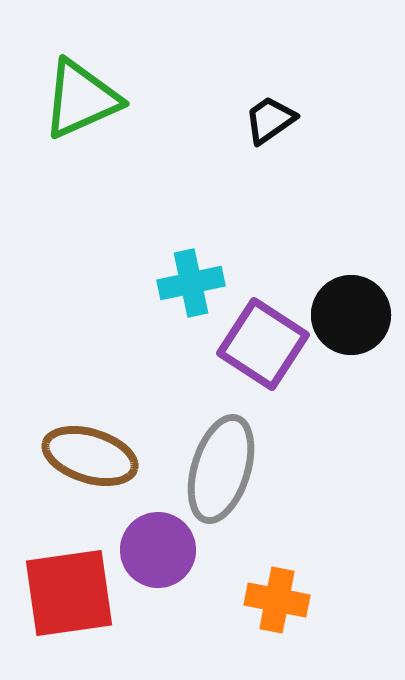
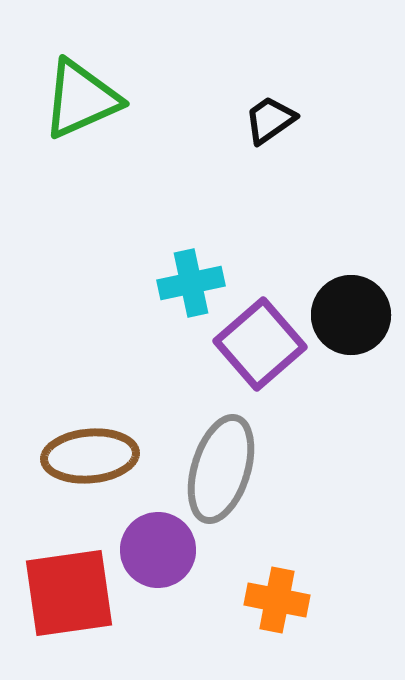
purple square: moved 3 px left; rotated 16 degrees clockwise
brown ellipse: rotated 22 degrees counterclockwise
